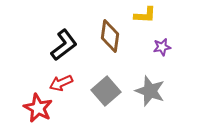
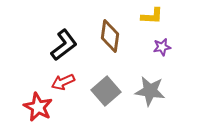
yellow L-shape: moved 7 px right, 1 px down
red arrow: moved 2 px right, 1 px up
gray star: rotated 12 degrees counterclockwise
red star: moved 1 px up
